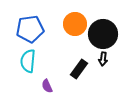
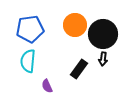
orange circle: moved 1 px down
